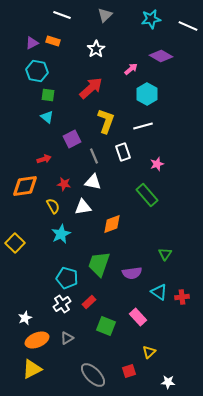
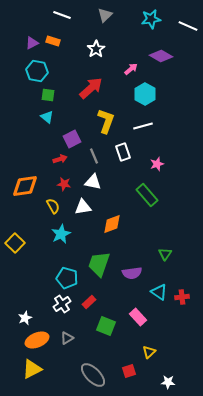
cyan hexagon at (147, 94): moved 2 px left
red arrow at (44, 159): moved 16 px right
